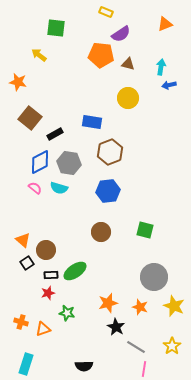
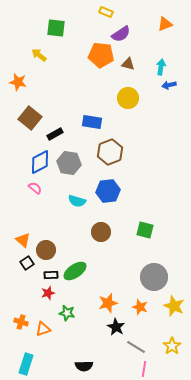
cyan semicircle at (59, 188): moved 18 px right, 13 px down
